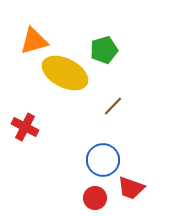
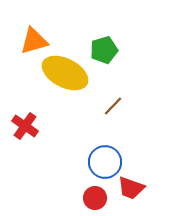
red cross: moved 1 px up; rotated 8 degrees clockwise
blue circle: moved 2 px right, 2 px down
